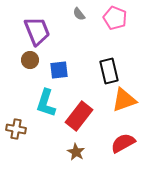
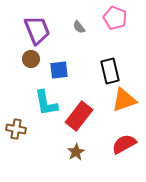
gray semicircle: moved 13 px down
purple trapezoid: moved 1 px up
brown circle: moved 1 px right, 1 px up
black rectangle: moved 1 px right
cyan L-shape: rotated 28 degrees counterclockwise
red semicircle: moved 1 px right, 1 px down
brown star: rotated 12 degrees clockwise
